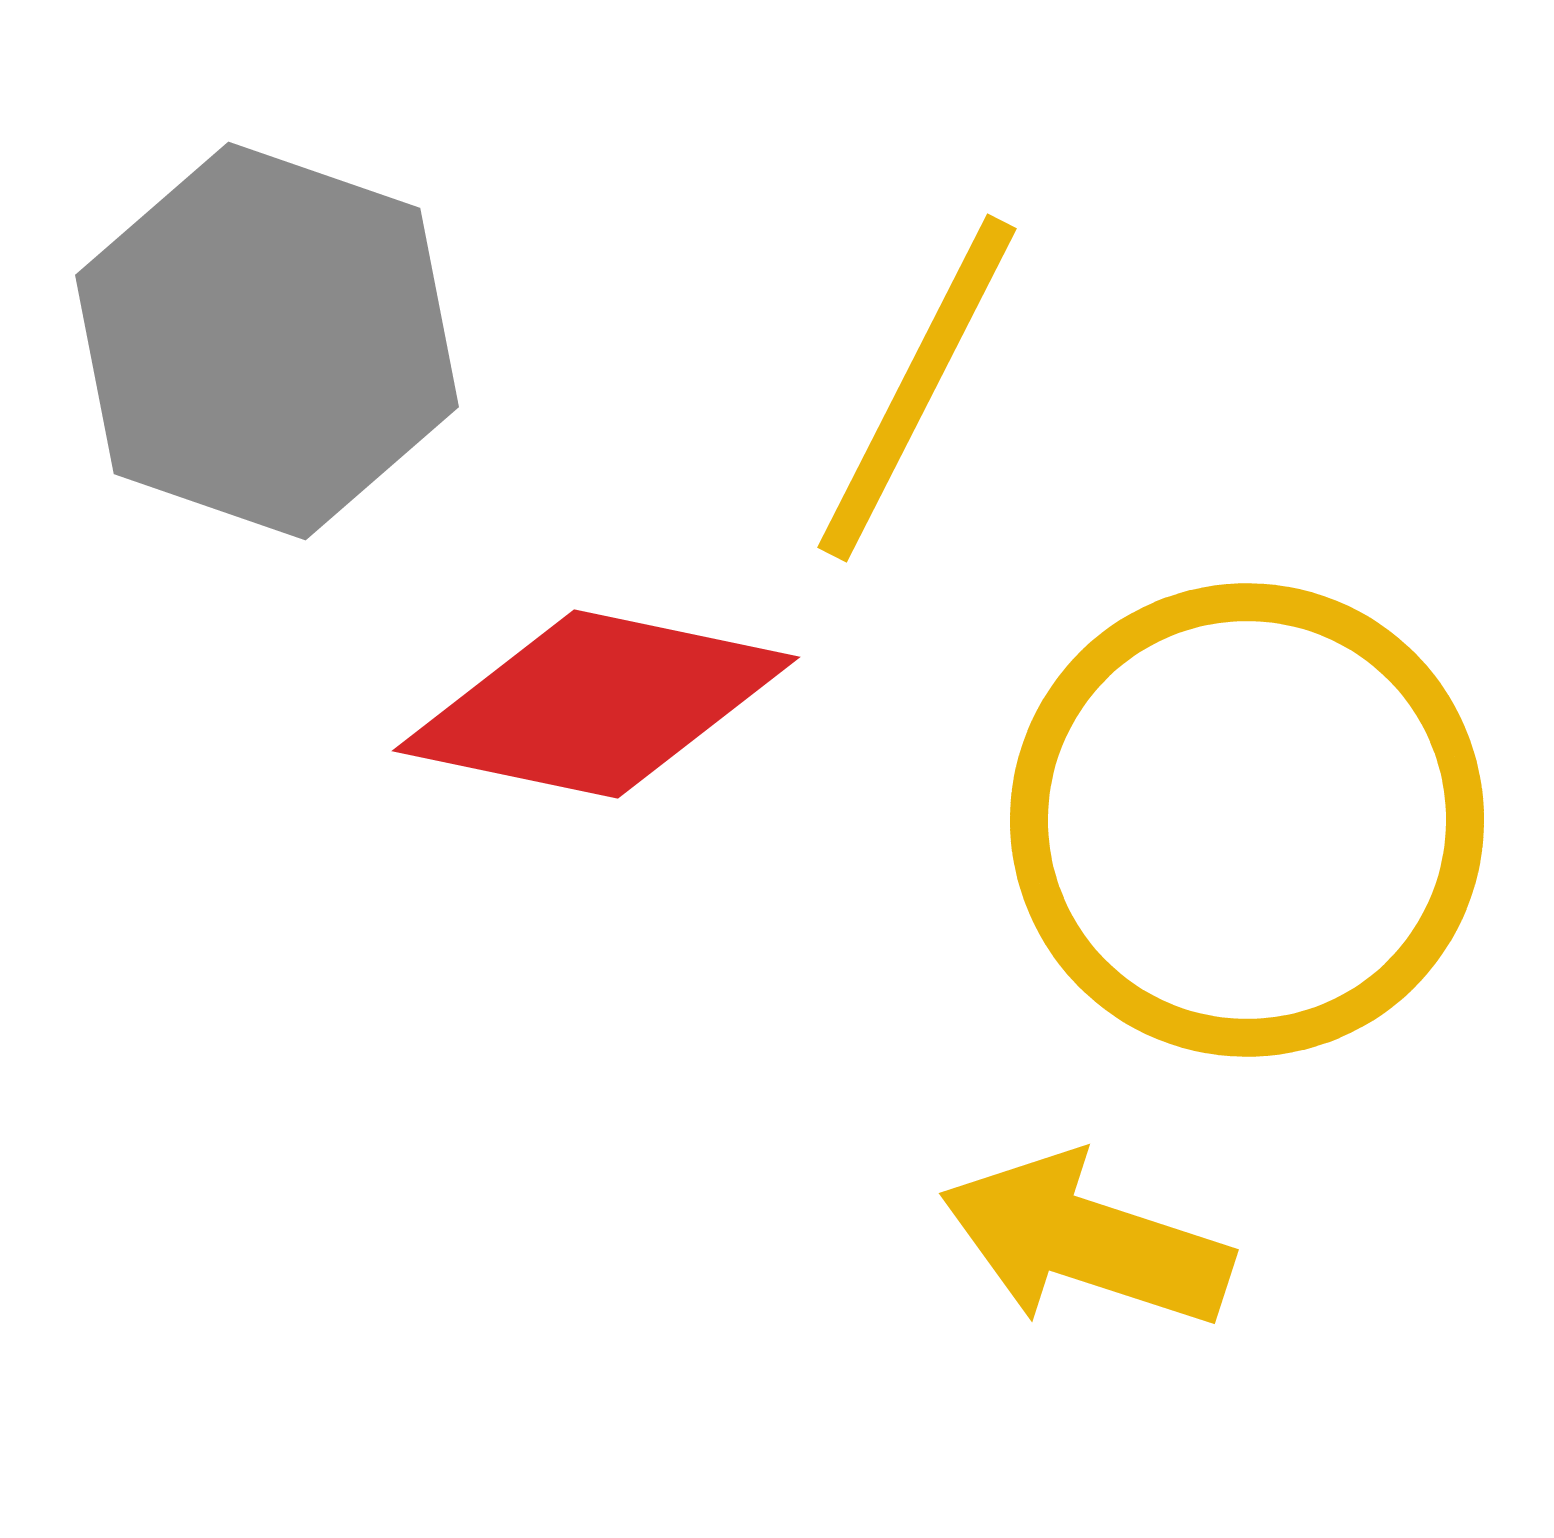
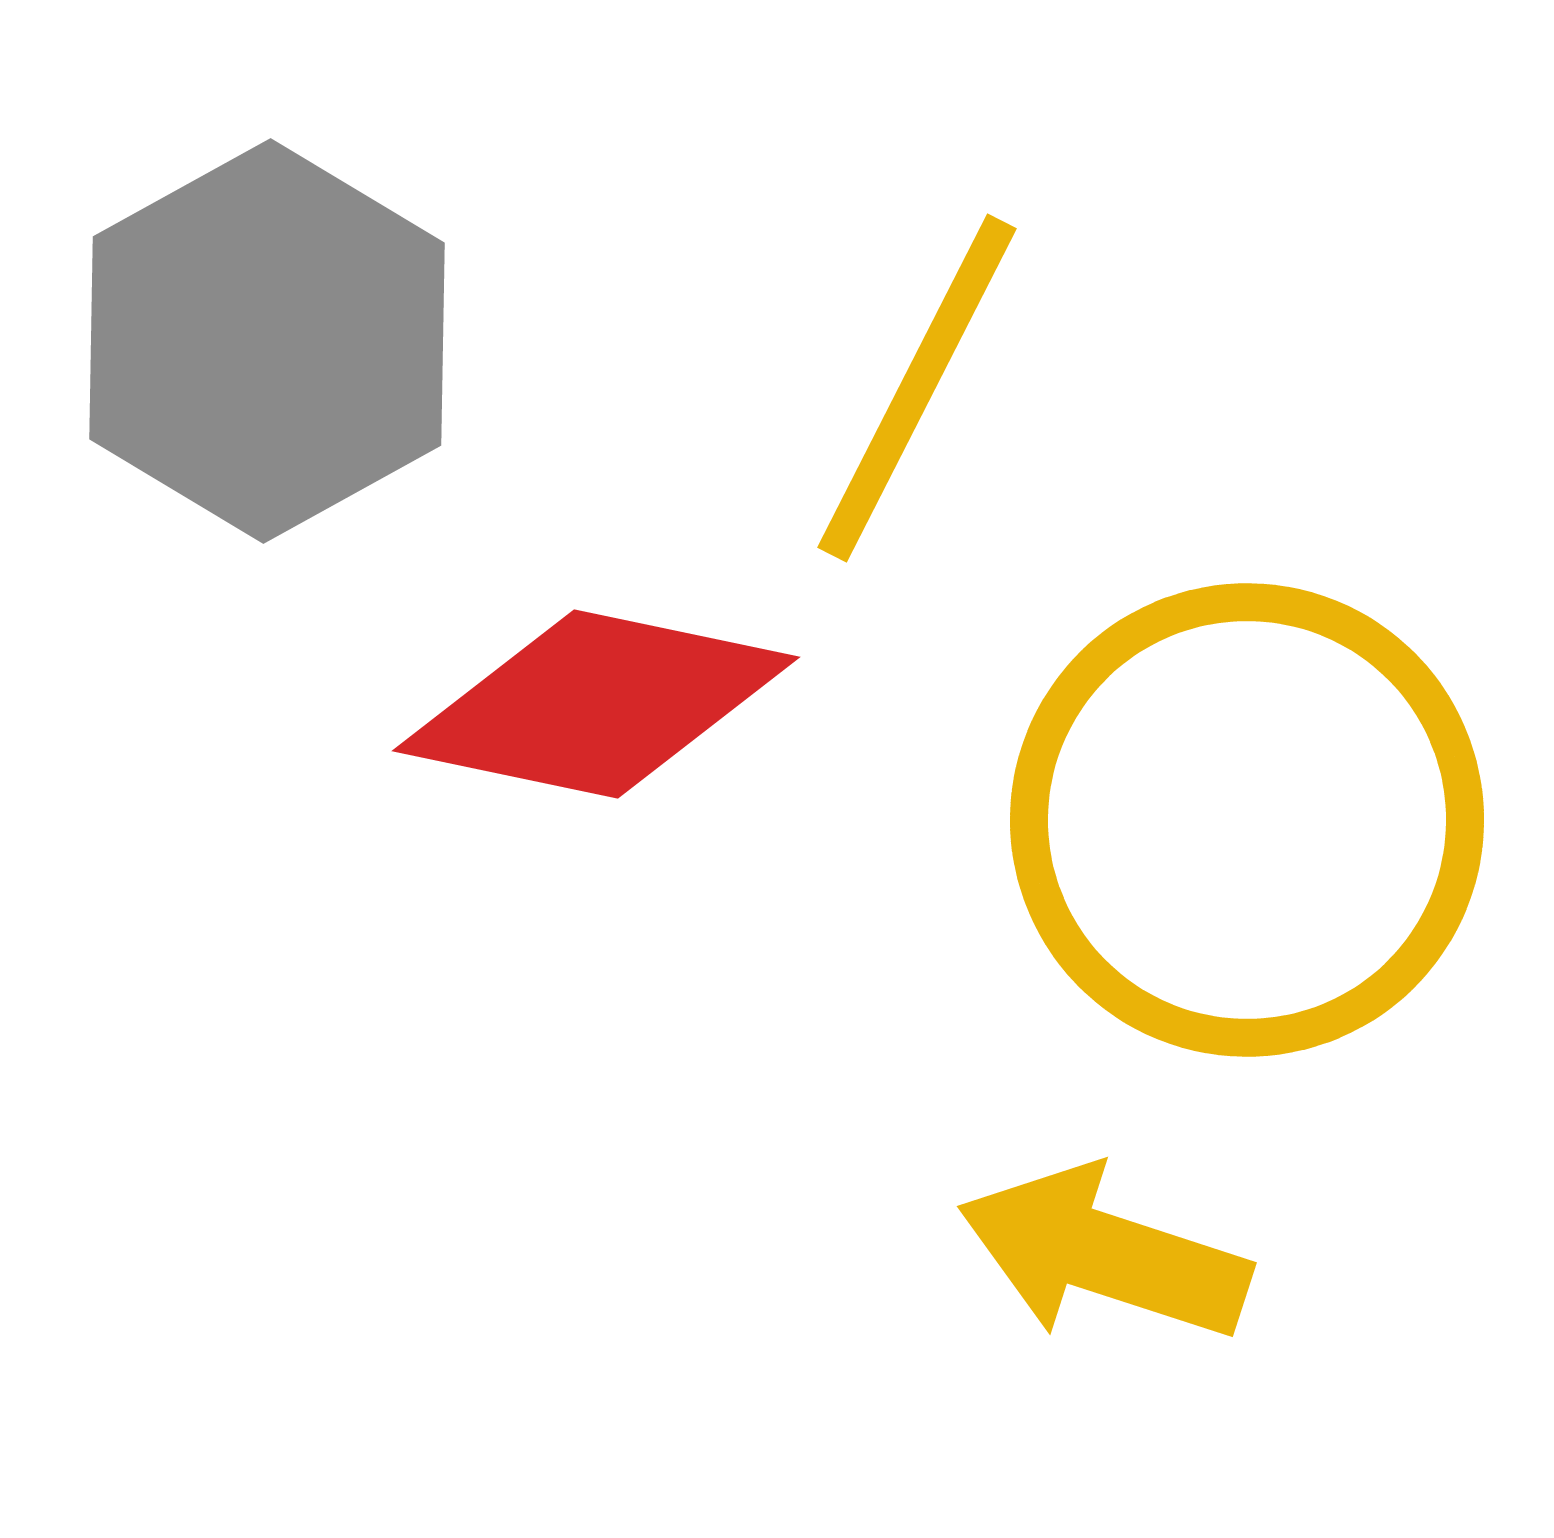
gray hexagon: rotated 12 degrees clockwise
yellow arrow: moved 18 px right, 13 px down
